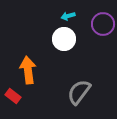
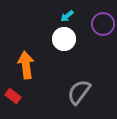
cyan arrow: moved 1 px left; rotated 24 degrees counterclockwise
orange arrow: moved 2 px left, 5 px up
